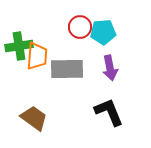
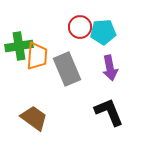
gray rectangle: rotated 68 degrees clockwise
